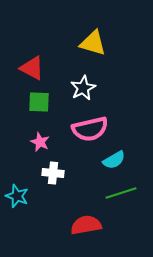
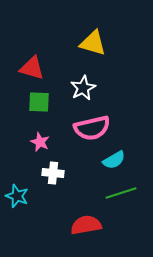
red triangle: rotated 12 degrees counterclockwise
pink semicircle: moved 2 px right, 1 px up
